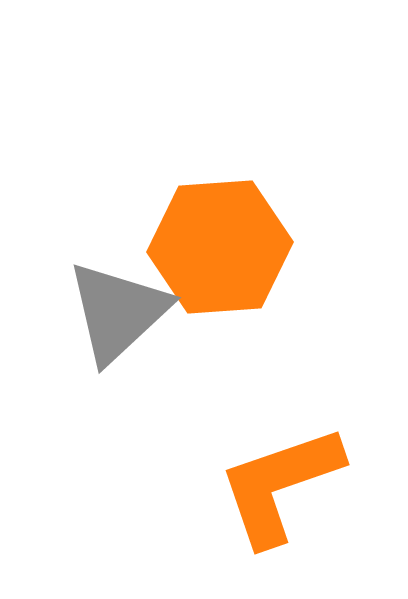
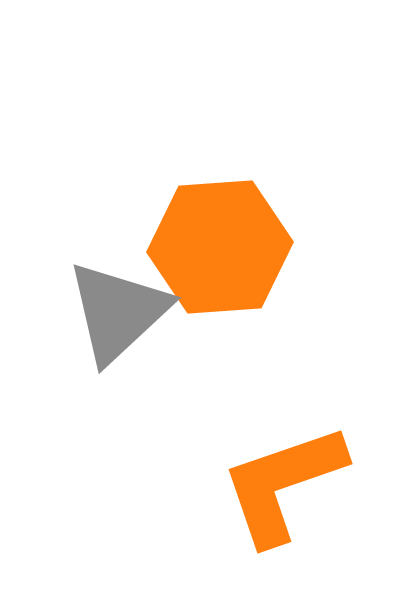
orange L-shape: moved 3 px right, 1 px up
